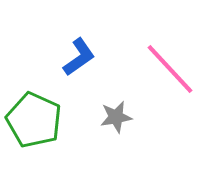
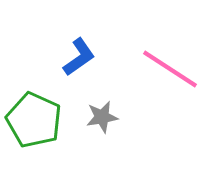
pink line: rotated 14 degrees counterclockwise
gray star: moved 14 px left
